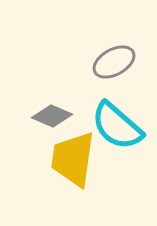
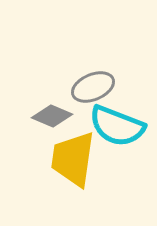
gray ellipse: moved 21 px left, 25 px down; rotated 6 degrees clockwise
cyan semicircle: rotated 20 degrees counterclockwise
